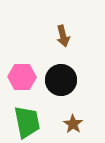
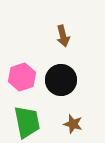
pink hexagon: rotated 20 degrees counterclockwise
brown star: rotated 18 degrees counterclockwise
